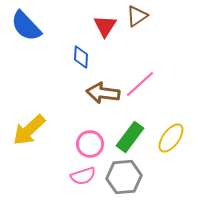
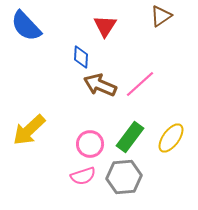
brown triangle: moved 24 px right
brown arrow: moved 3 px left, 8 px up; rotated 16 degrees clockwise
